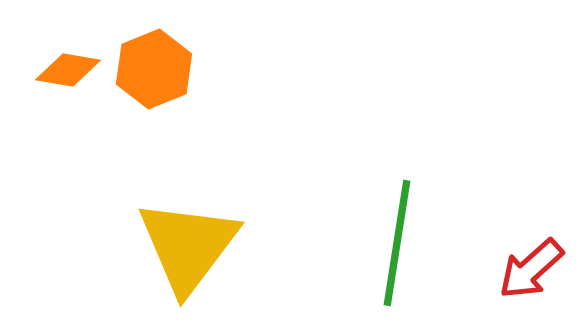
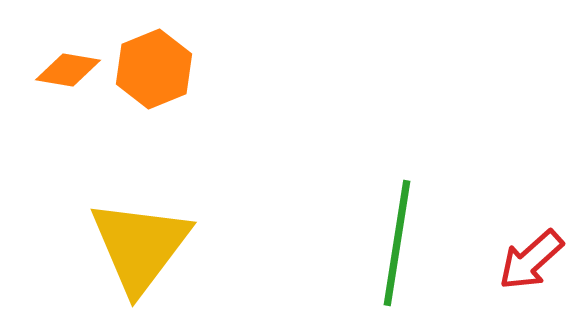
yellow triangle: moved 48 px left
red arrow: moved 9 px up
